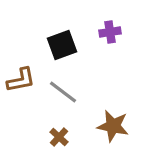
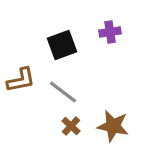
brown cross: moved 12 px right, 11 px up
